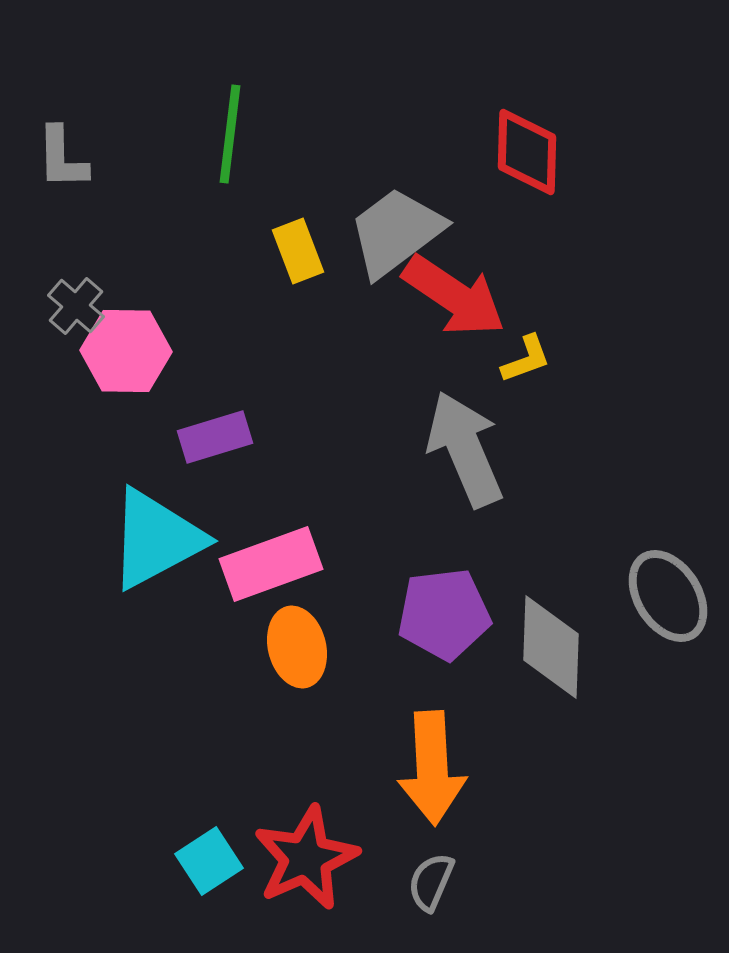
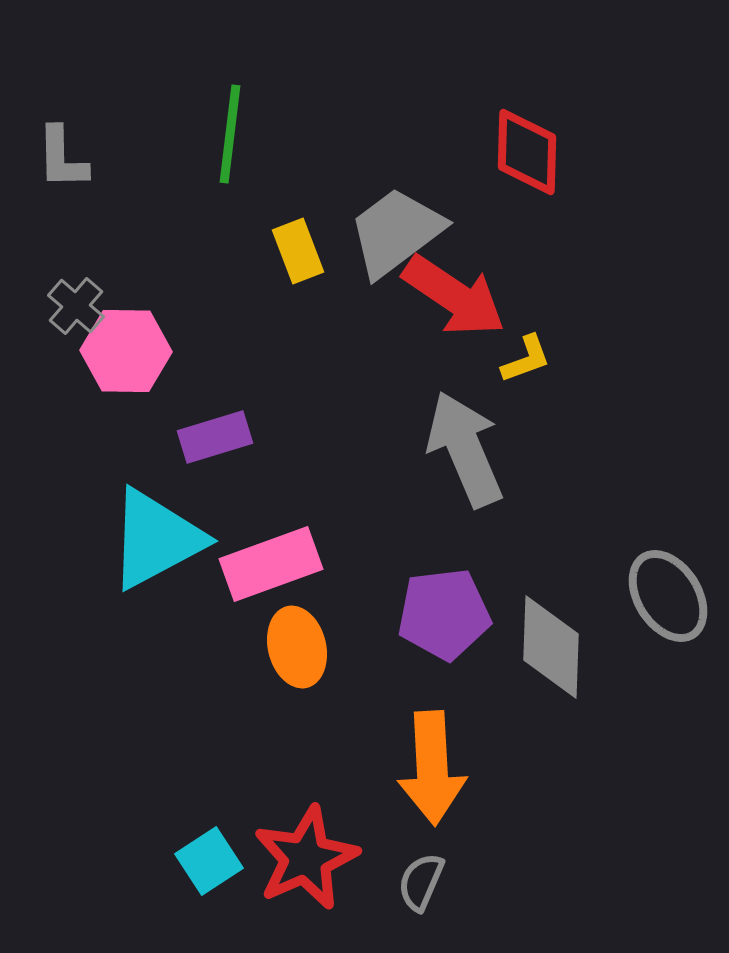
gray semicircle: moved 10 px left
